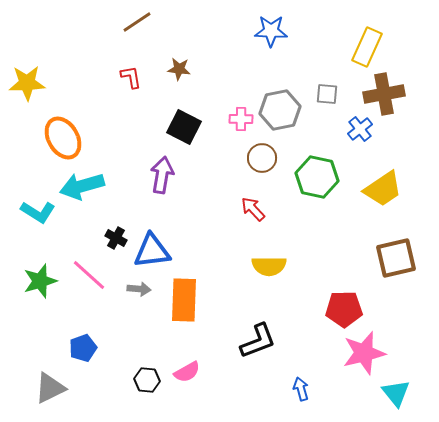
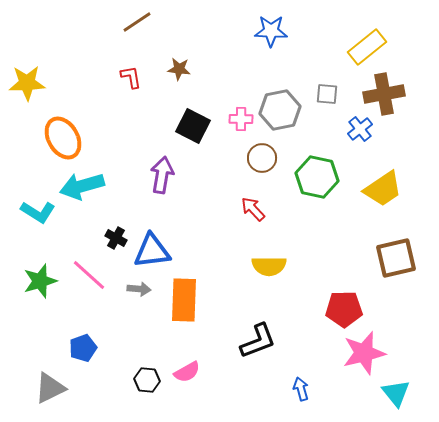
yellow rectangle: rotated 27 degrees clockwise
black square: moved 9 px right, 1 px up
